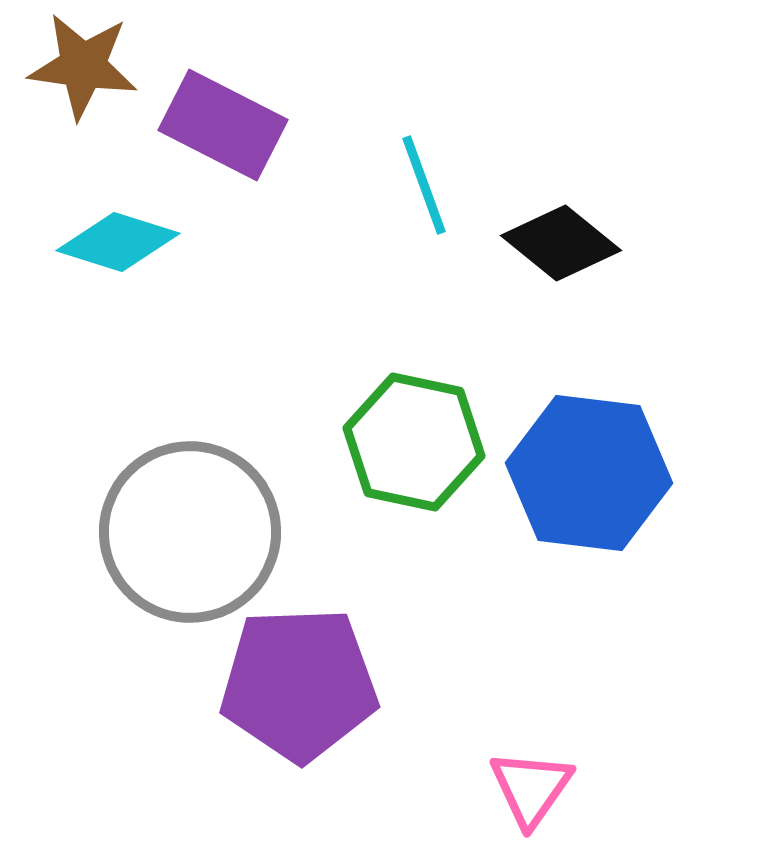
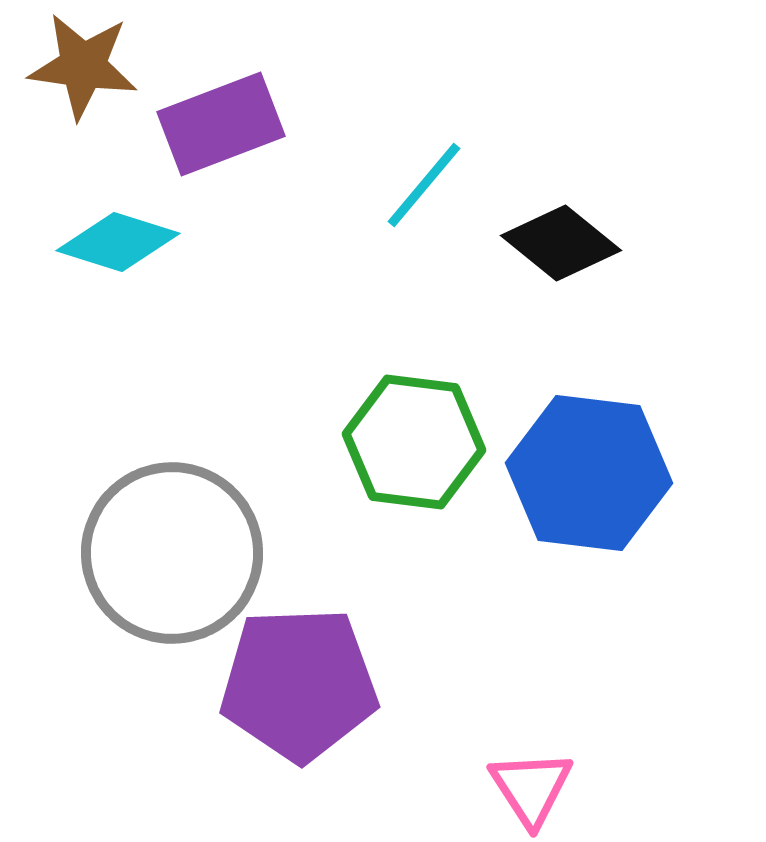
purple rectangle: moved 2 px left, 1 px up; rotated 48 degrees counterclockwise
cyan line: rotated 60 degrees clockwise
green hexagon: rotated 5 degrees counterclockwise
gray circle: moved 18 px left, 21 px down
pink triangle: rotated 8 degrees counterclockwise
